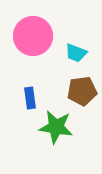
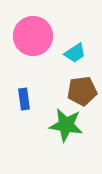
cyan trapezoid: moved 1 px left; rotated 55 degrees counterclockwise
blue rectangle: moved 6 px left, 1 px down
green star: moved 10 px right, 2 px up
